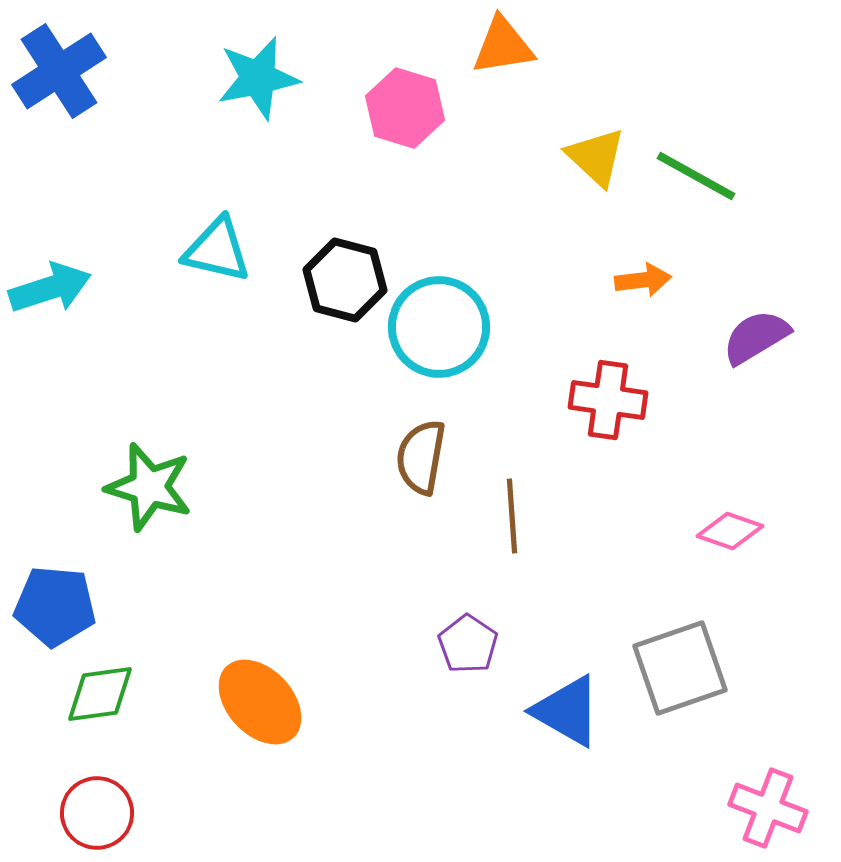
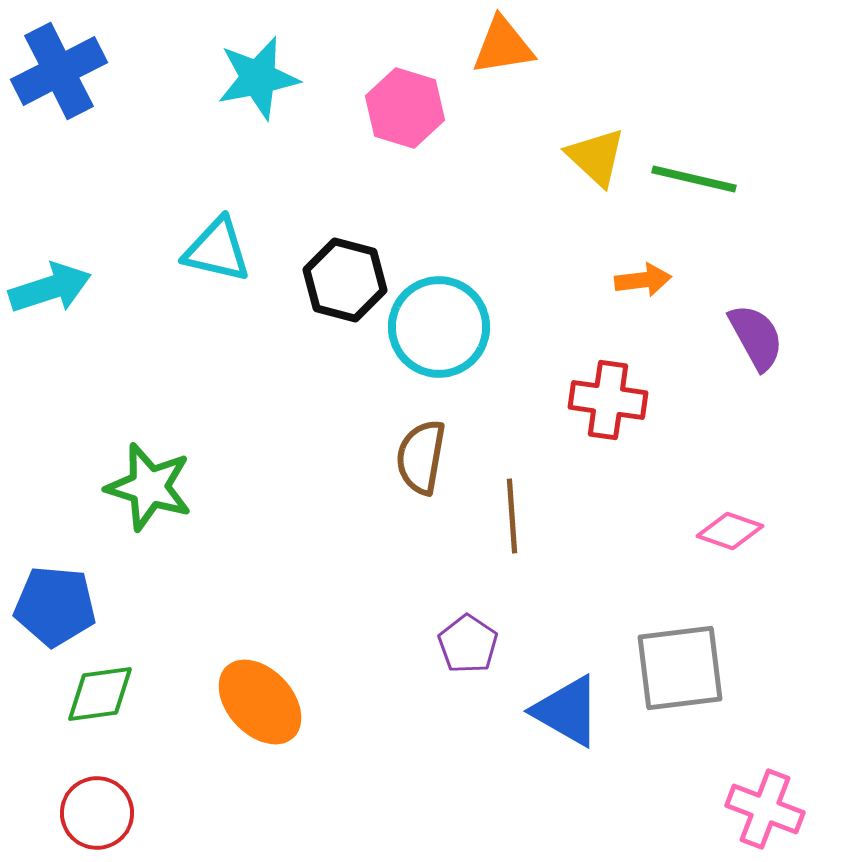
blue cross: rotated 6 degrees clockwise
green line: moved 2 px left, 3 px down; rotated 16 degrees counterclockwise
purple semicircle: rotated 92 degrees clockwise
gray square: rotated 12 degrees clockwise
pink cross: moved 3 px left, 1 px down
